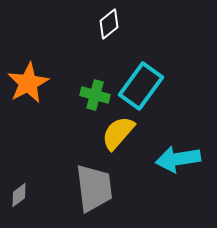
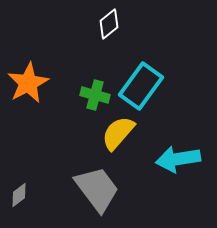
gray trapezoid: moved 3 px right, 1 px down; rotated 30 degrees counterclockwise
